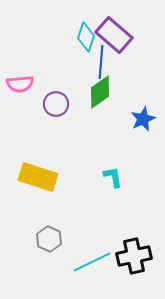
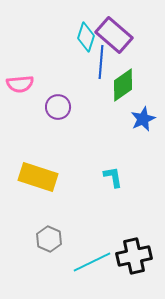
green diamond: moved 23 px right, 7 px up
purple circle: moved 2 px right, 3 px down
